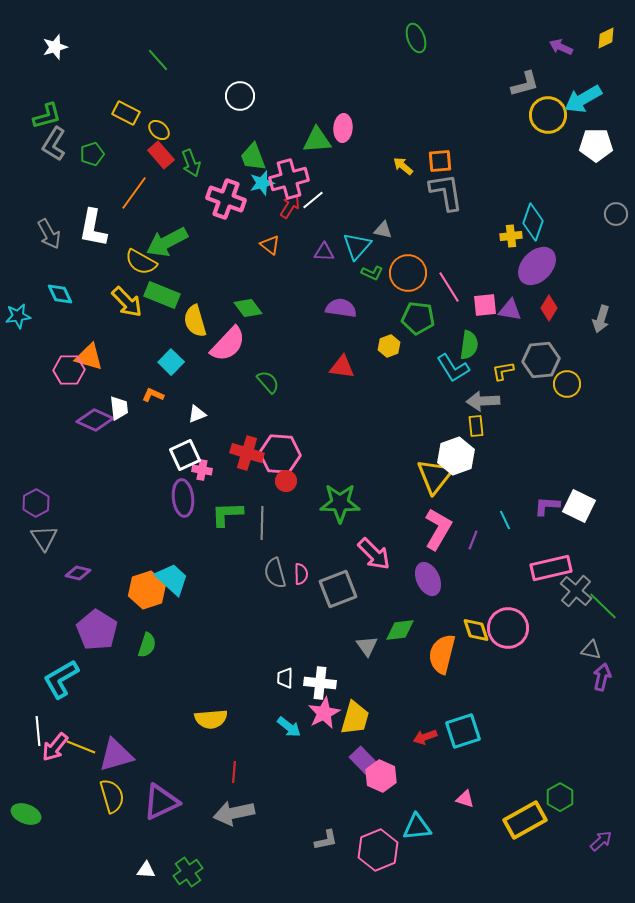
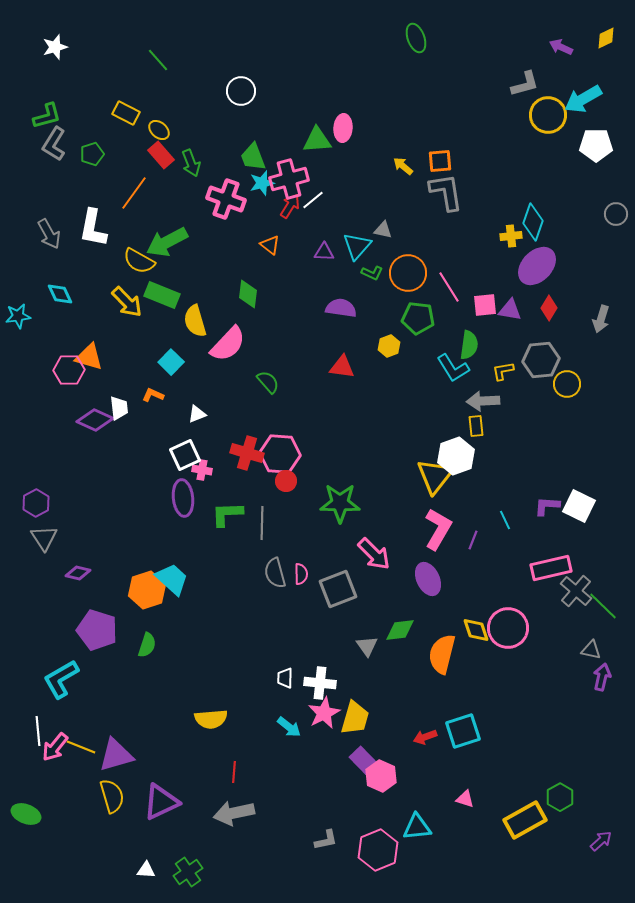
white circle at (240, 96): moved 1 px right, 5 px up
yellow semicircle at (141, 262): moved 2 px left, 1 px up
green diamond at (248, 308): moved 14 px up; rotated 44 degrees clockwise
purple pentagon at (97, 630): rotated 15 degrees counterclockwise
